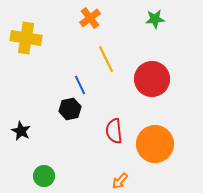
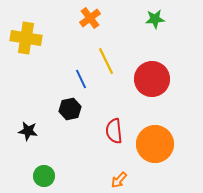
yellow line: moved 2 px down
blue line: moved 1 px right, 6 px up
black star: moved 7 px right; rotated 18 degrees counterclockwise
orange arrow: moved 1 px left, 1 px up
